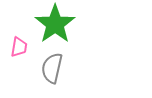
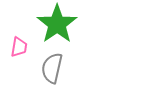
green star: moved 2 px right
